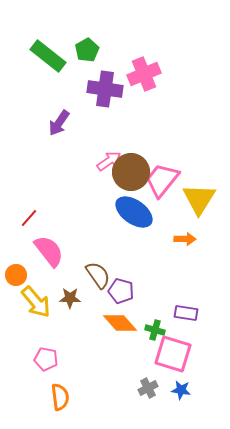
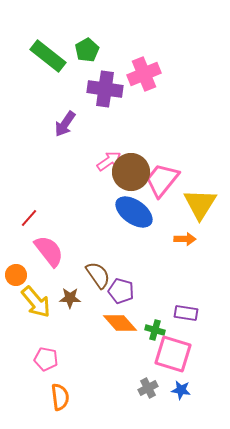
purple arrow: moved 6 px right, 1 px down
yellow triangle: moved 1 px right, 5 px down
